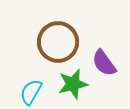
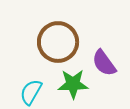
green star: rotated 12 degrees clockwise
